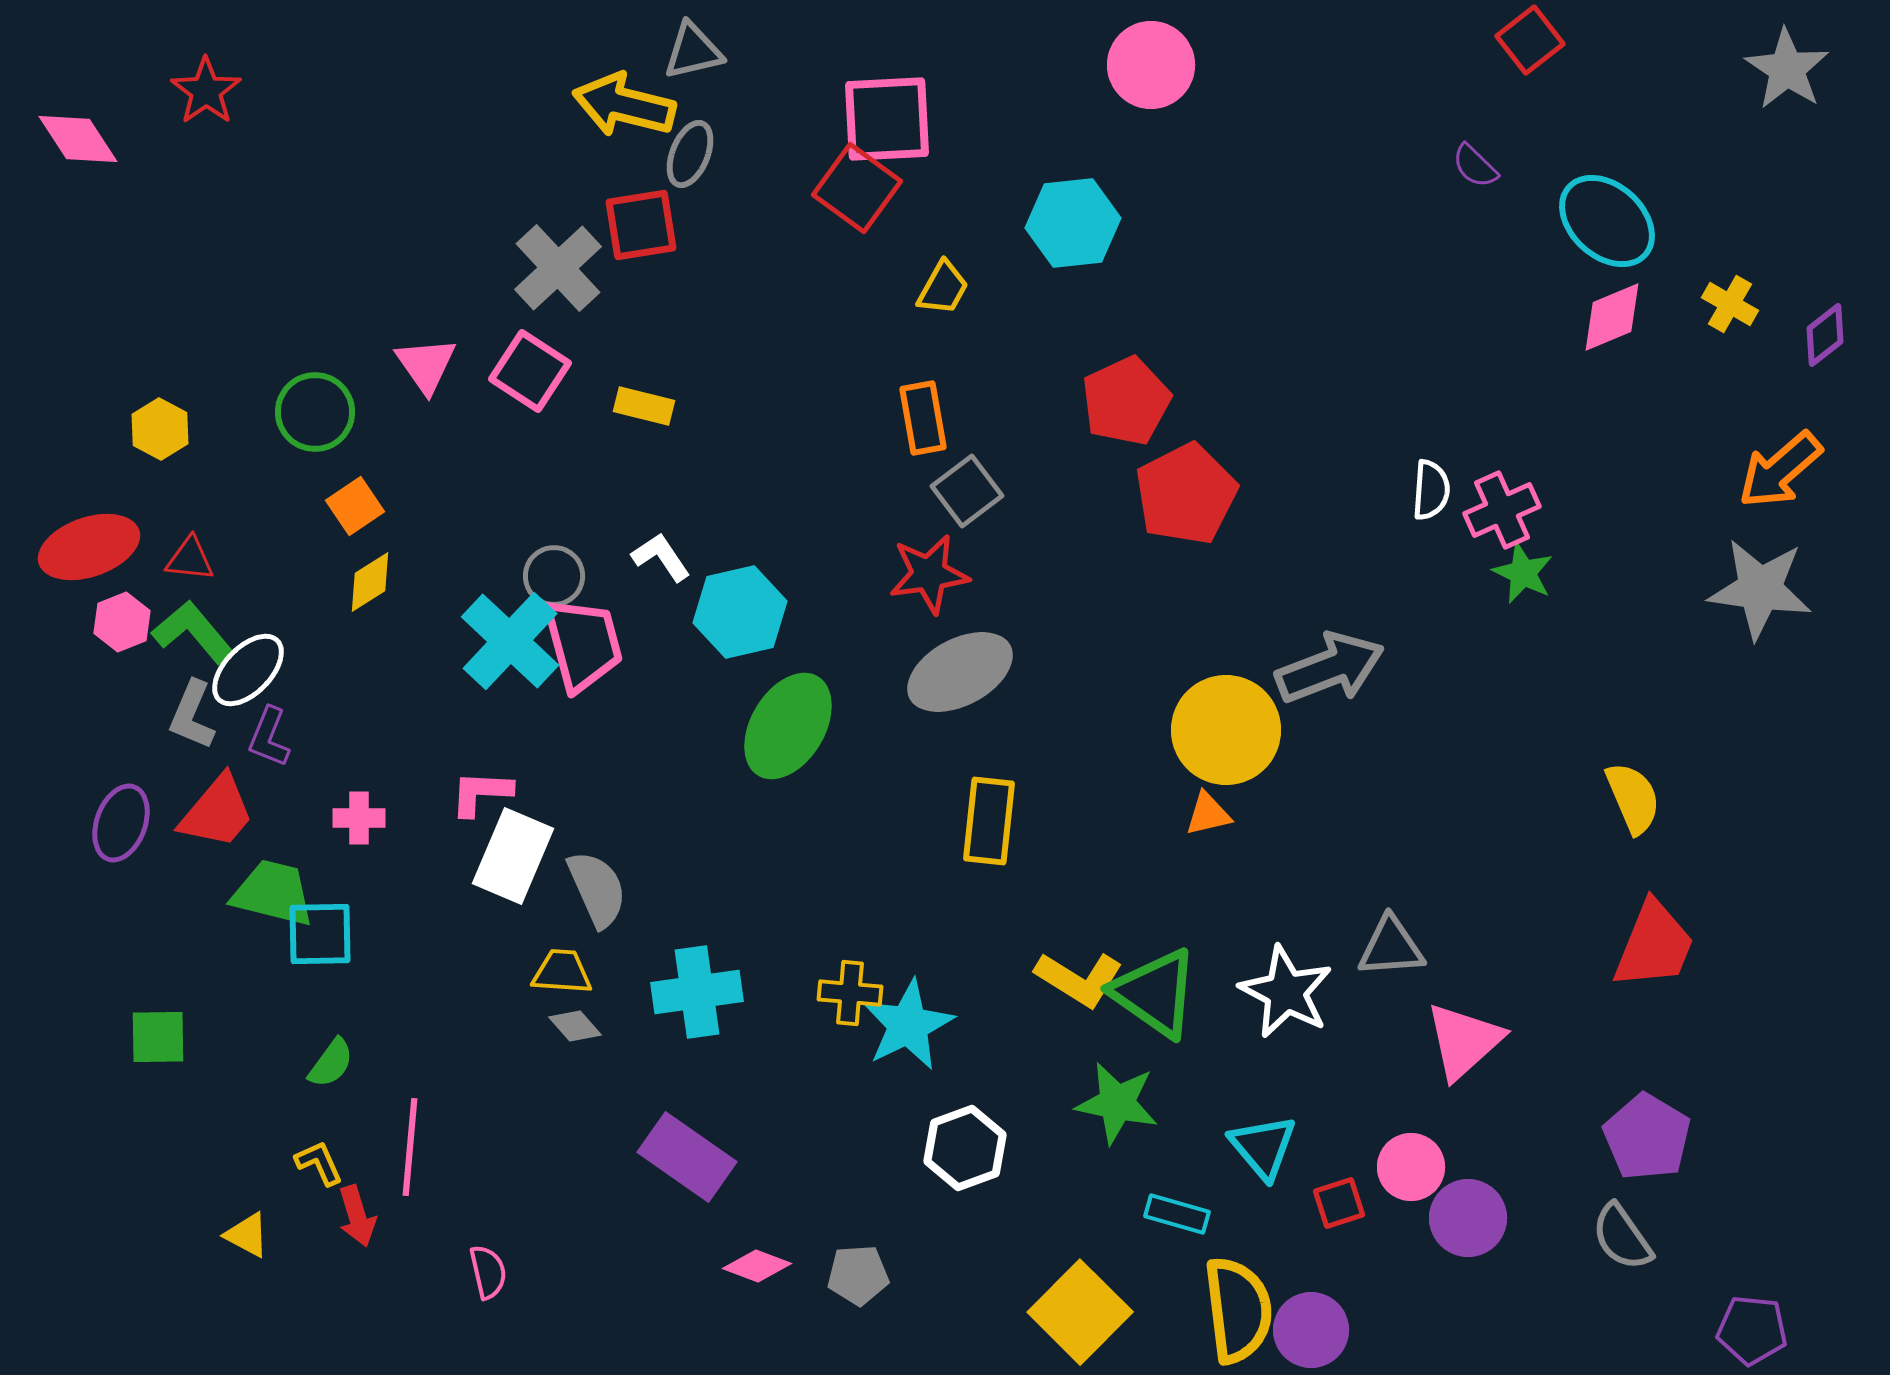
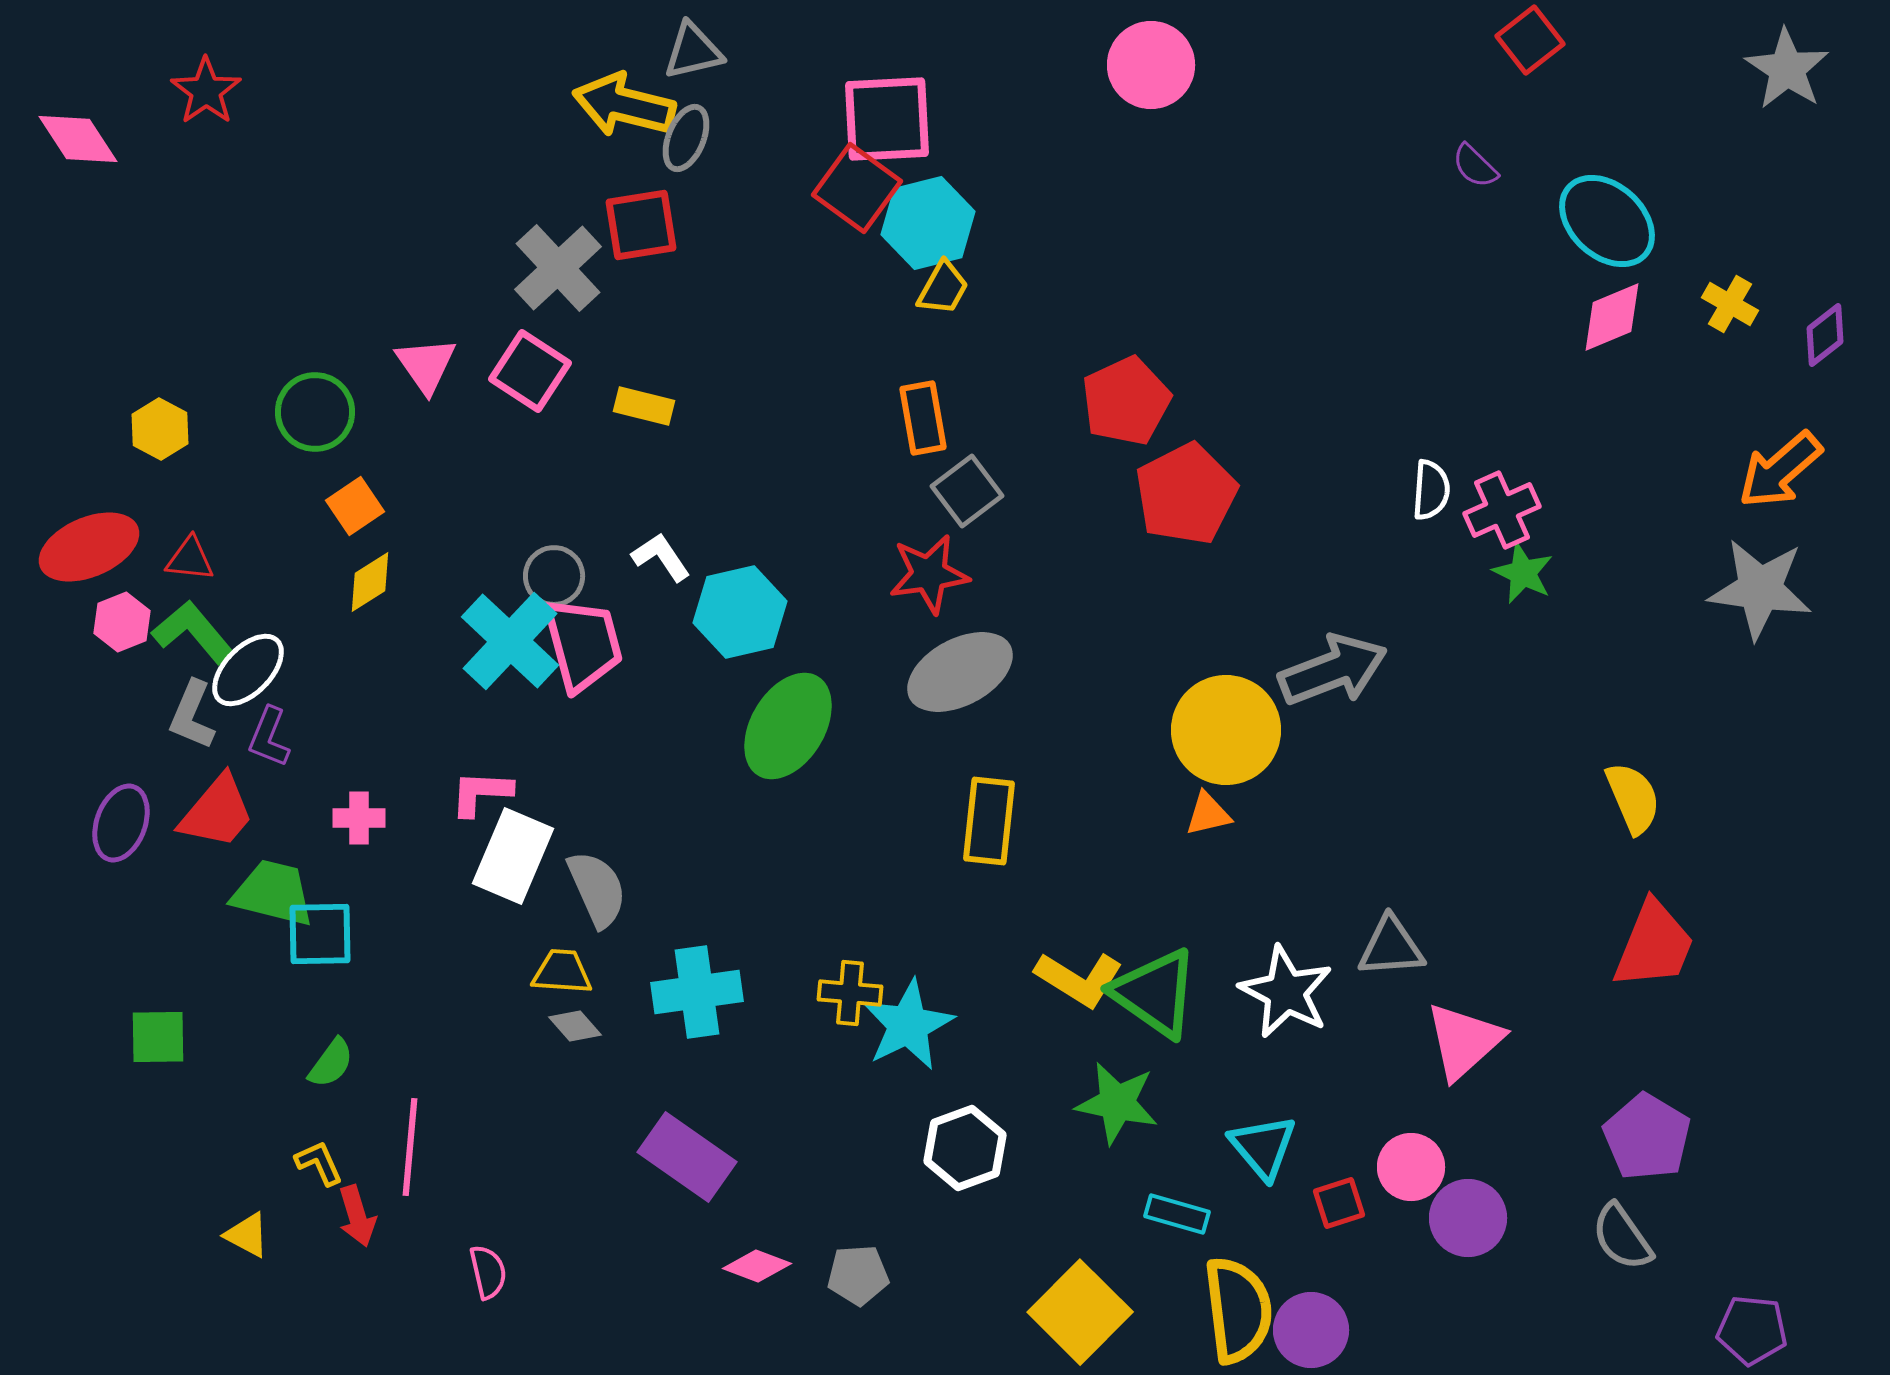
gray ellipse at (690, 154): moved 4 px left, 16 px up
cyan hexagon at (1073, 223): moved 145 px left; rotated 8 degrees counterclockwise
red ellipse at (89, 547): rotated 4 degrees counterclockwise
gray arrow at (1330, 668): moved 3 px right, 2 px down
